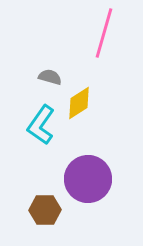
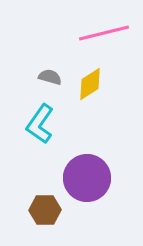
pink line: rotated 60 degrees clockwise
yellow diamond: moved 11 px right, 19 px up
cyan L-shape: moved 1 px left, 1 px up
purple circle: moved 1 px left, 1 px up
